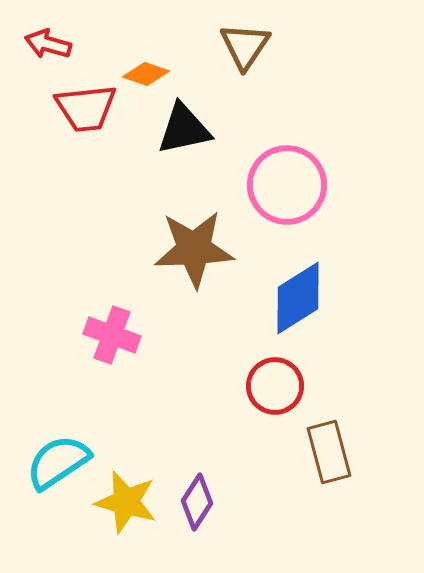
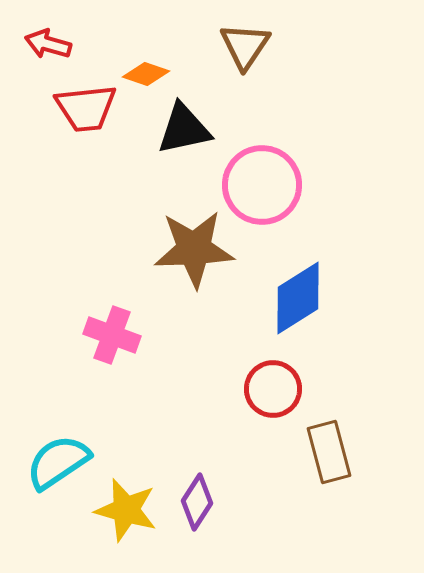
pink circle: moved 25 px left
red circle: moved 2 px left, 3 px down
yellow star: moved 8 px down
